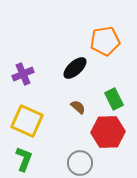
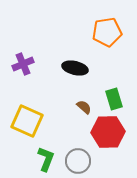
orange pentagon: moved 2 px right, 9 px up
black ellipse: rotated 55 degrees clockwise
purple cross: moved 10 px up
green rectangle: rotated 10 degrees clockwise
brown semicircle: moved 6 px right
green L-shape: moved 22 px right
gray circle: moved 2 px left, 2 px up
